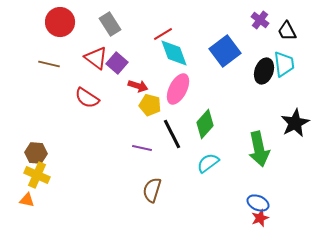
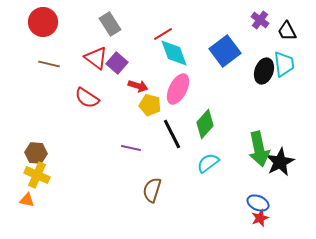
red circle: moved 17 px left
black star: moved 15 px left, 39 px down
purple line: moved 11 px left
